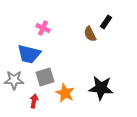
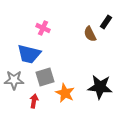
black star: moved 1 px left, 1 px up
